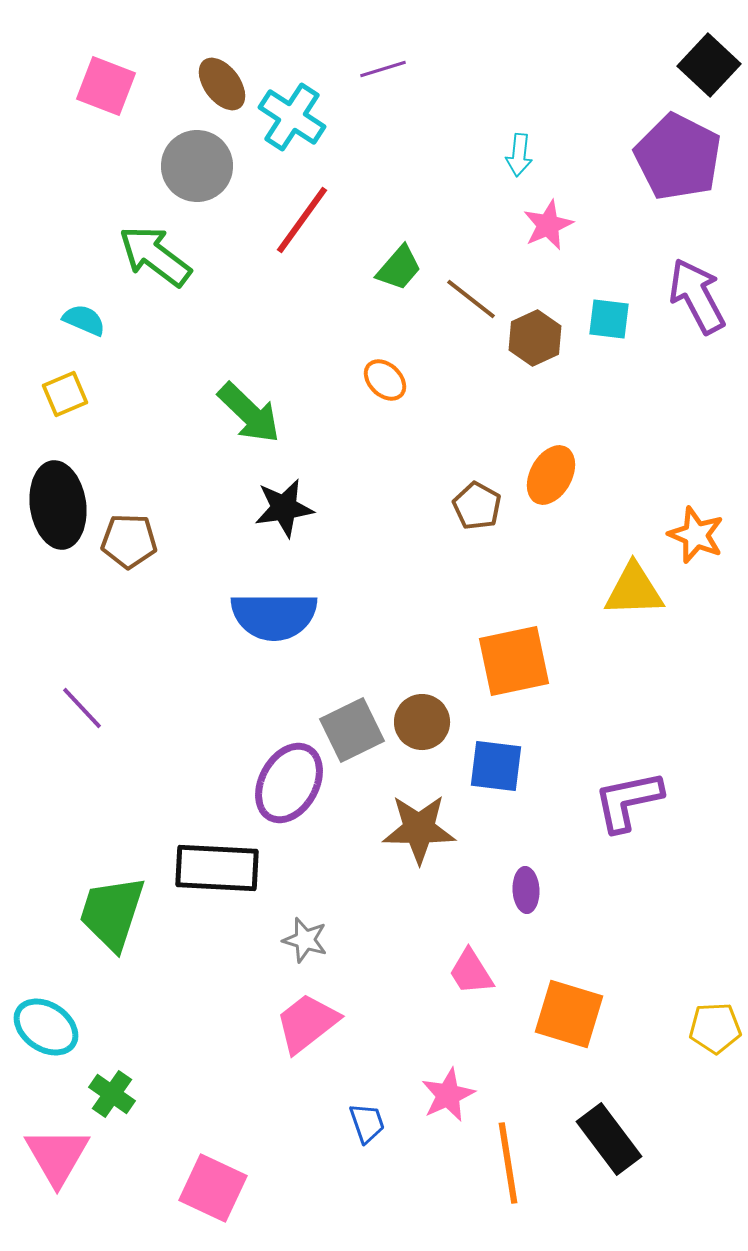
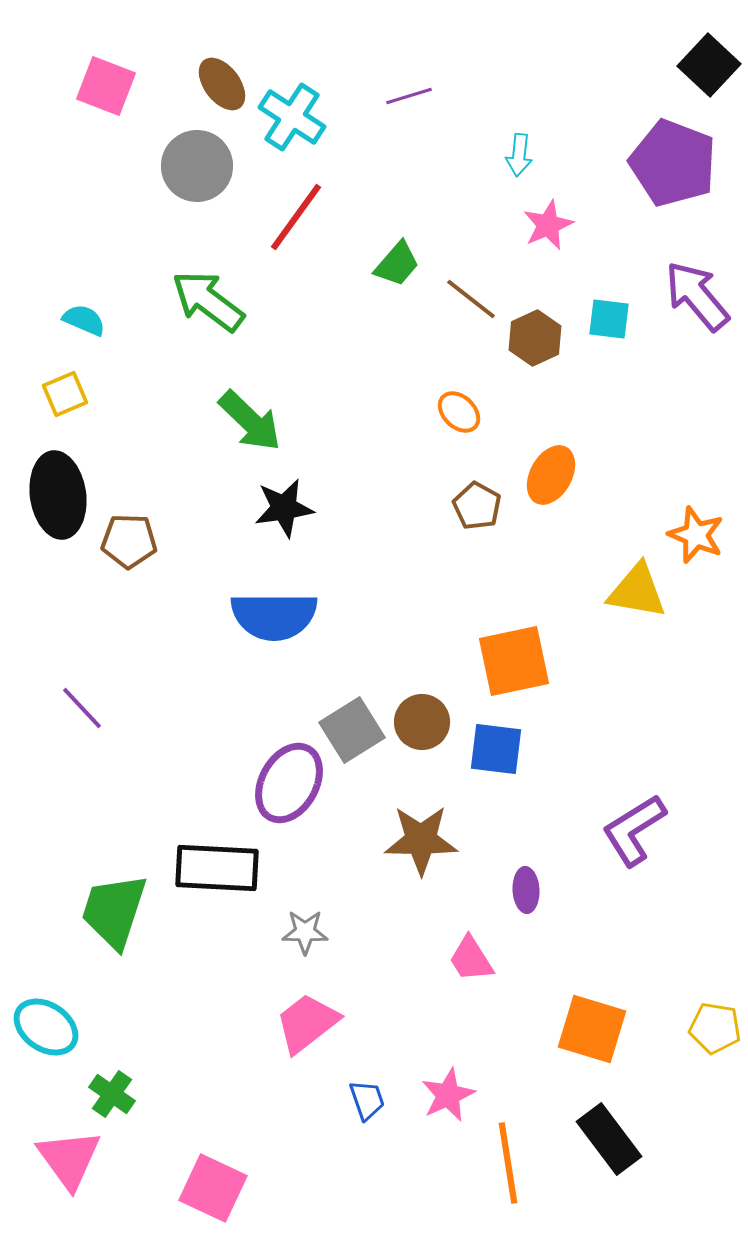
purple line at (383, 69): moved 26 px right, 27 px down
purple pentagon at (678, 157): moved 5 px left, 6 px down; rotated 6 degrees counterclockwise
red line at (302, 220): moved 6 px left, 3 px up
green arrow at (155, 256): moved 53 px right, 45 px down
green trapezoid at (399, 268): moved 2 px left, 4 px up
purple arrow at (697, 296): rotated 12 degrees counterclockwise
orange ellipse at (385, 380): moved 74 px right, 32 px down
green arrow at (249, 413): moved 1 px right, 8 px down
black ellipse at (58, 505): moved 10 px up
yellow triangle at (634, 590): moved 3 px right, 1 px down; rotated 12 degrees clockwise
gray square at (352, 730): rotated 6 degrees counterclockwise
blue square at (496, 766): moved 17 px up
purple L-shape at (628, 801): moved 6 px right, 29 px down; rotated 20 degrees counterclockwise
brown star at (419, 829): moved 2 px right, 11 px down
green trapezoid at (112, 913): moved 2 px right, 2 px up
gray star at (305, 940): moved 8 px up; rotated 15 degrees counterclockwise
pink trapezoid at (471, 972): moved 13 px up
orange square at (569, 1014): moved 23 px right, 15 px down
yellow pentagon at (715, 1028): rotated 12 degrees clockwise
blue trapezoid at (367, 1123): moved 23 px up
pink triangle at (57, 1156): moved 12 px right, 3 px down; rotated 6 degrees counterclockwise
